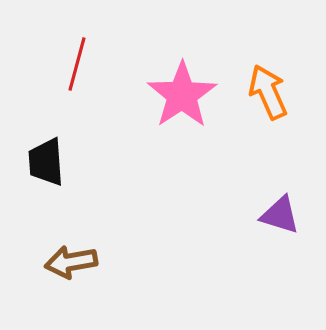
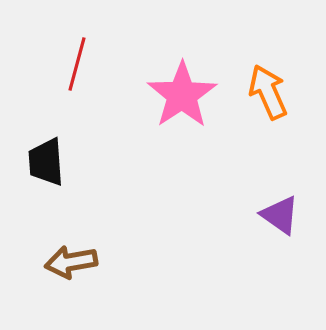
purple triangle: rotated 18 degrees clockwise
